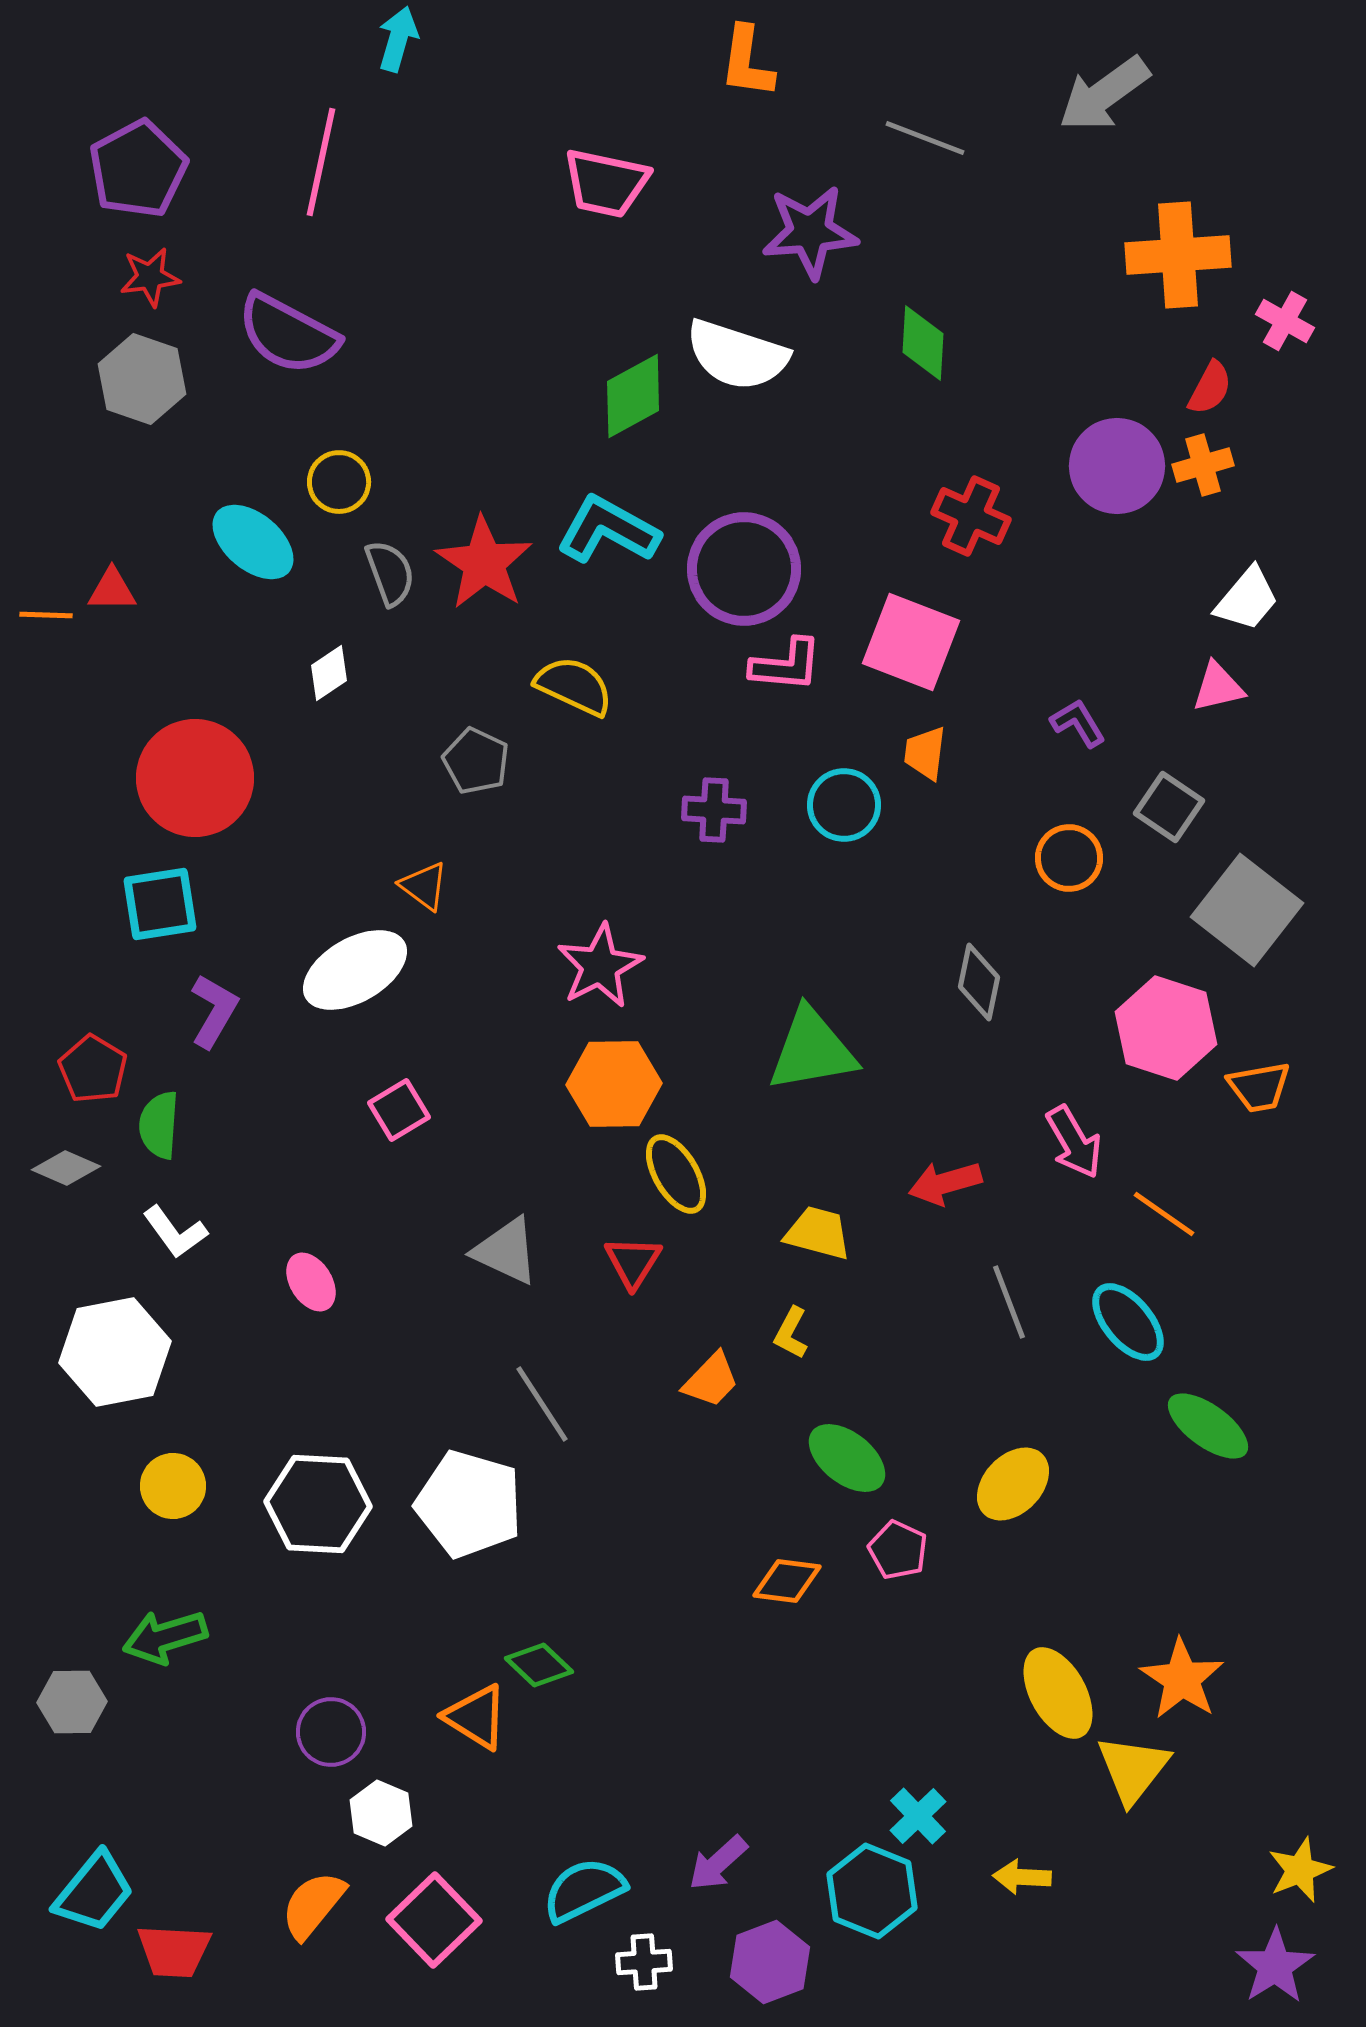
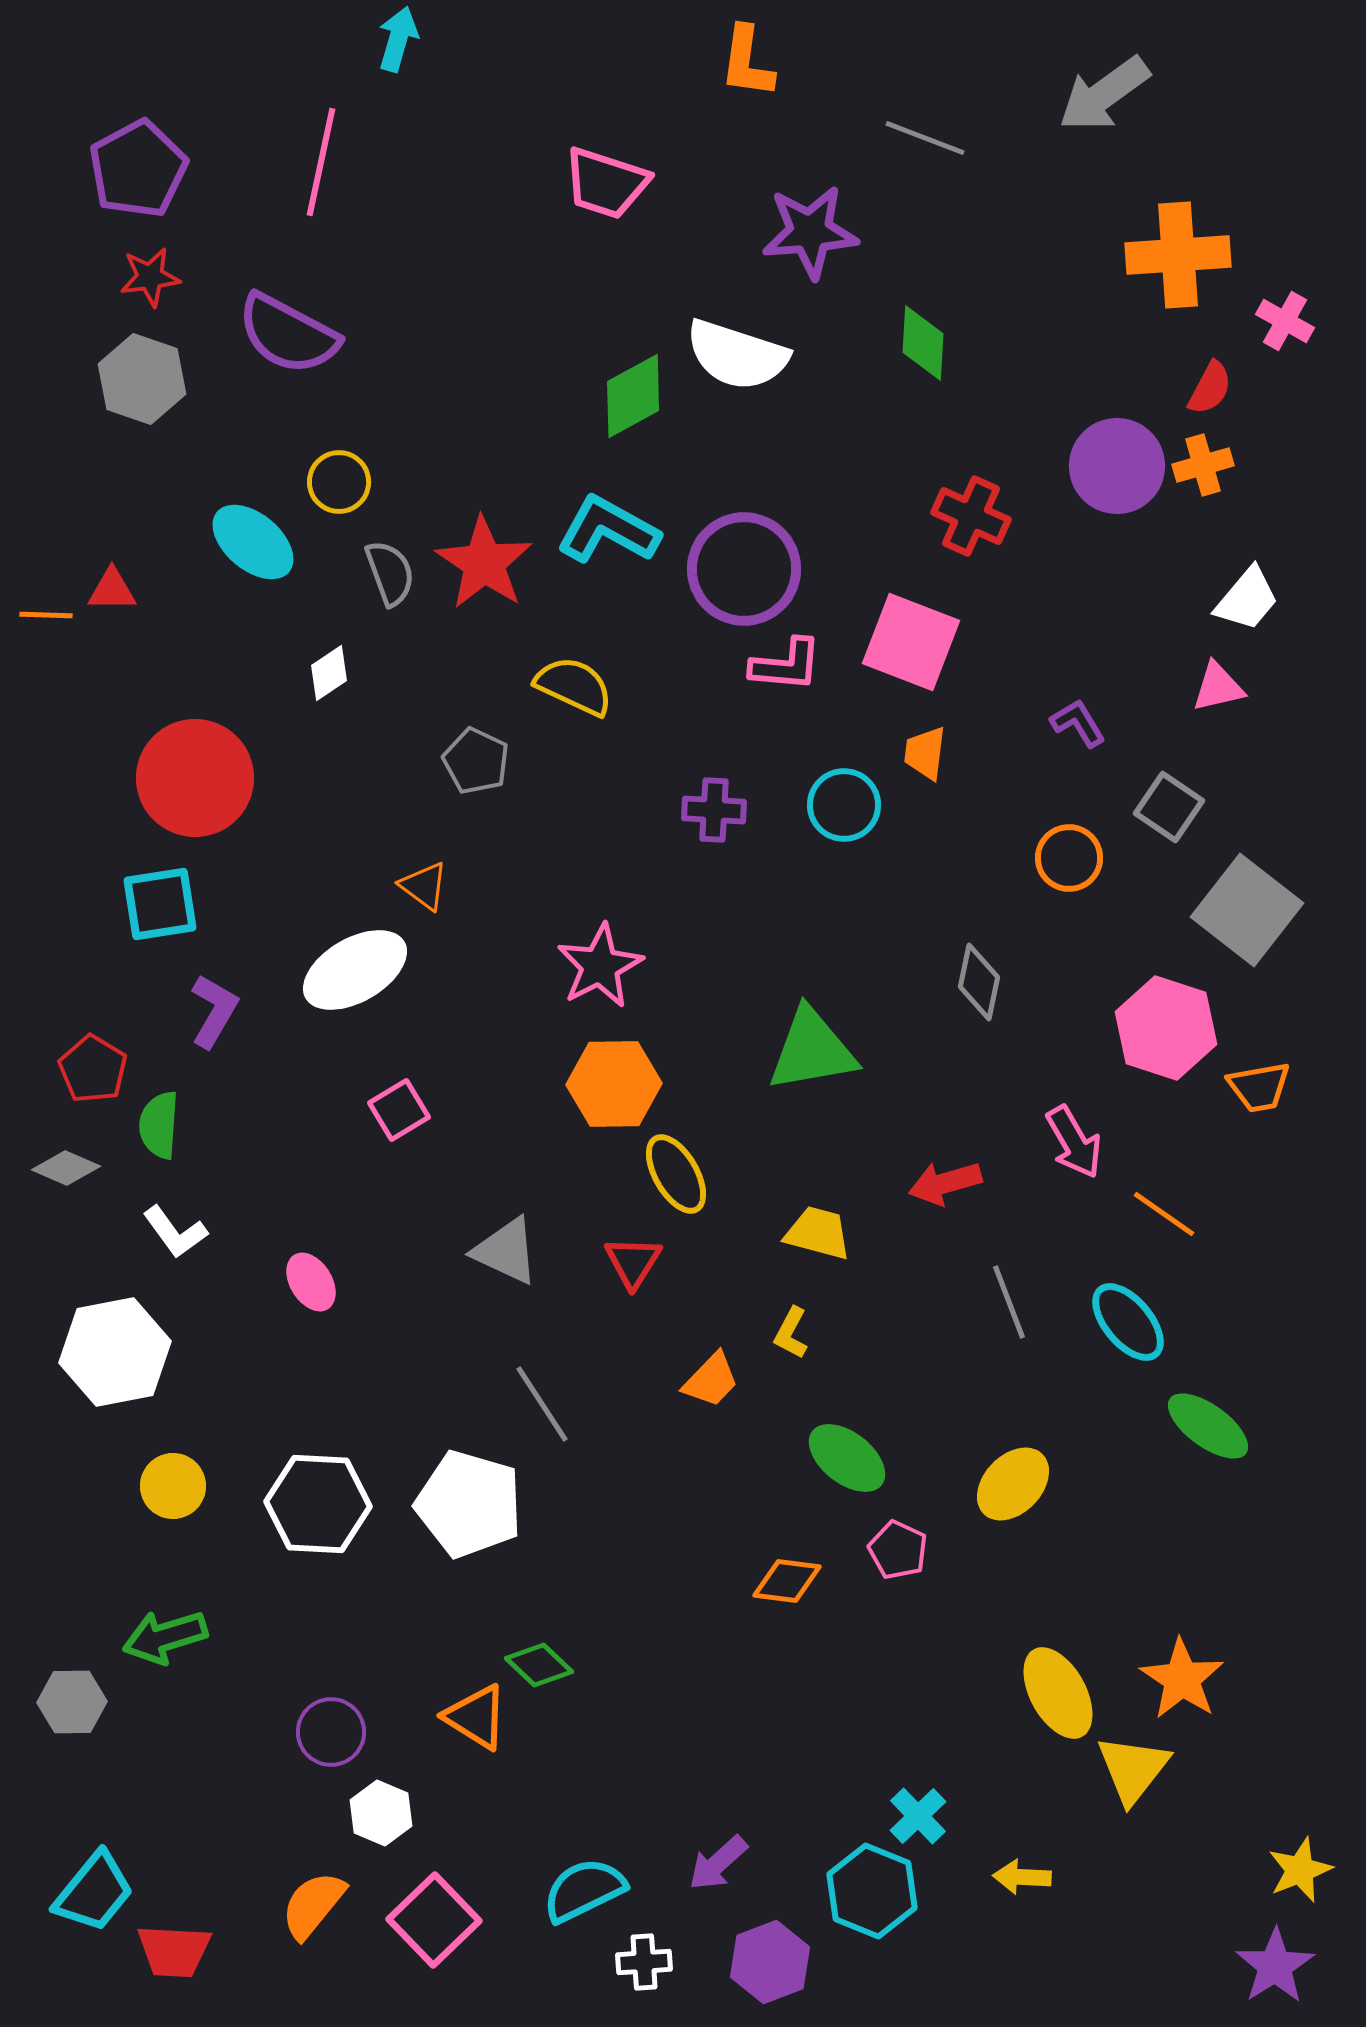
pink trapezoid at (606, 183): rotated 6 degrees clockwise
